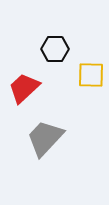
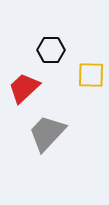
black hexagon: moved 4 px left, 1 px down
gray trapezoid: moved 2 px right, 5 px up
